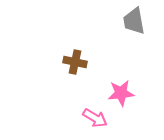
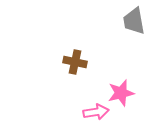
pink star: rotated 8 degrees counterclockwise
pink arrow: moved 1 px right, 6 px up; rotated 40 degrees counterclockwise
